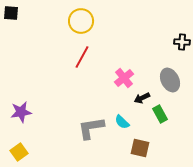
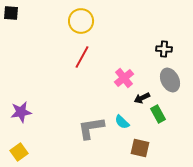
black cross: moved 18 px left, 7 px down
green rectangle: moved 2 px left
